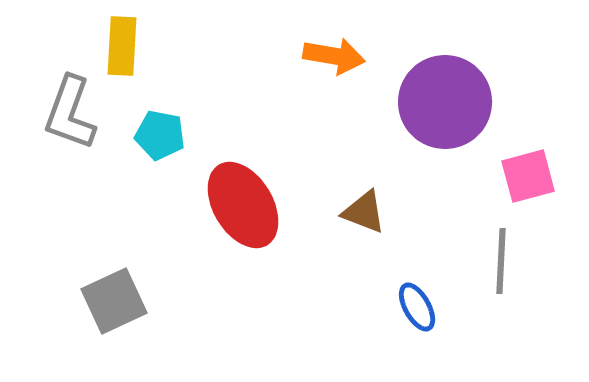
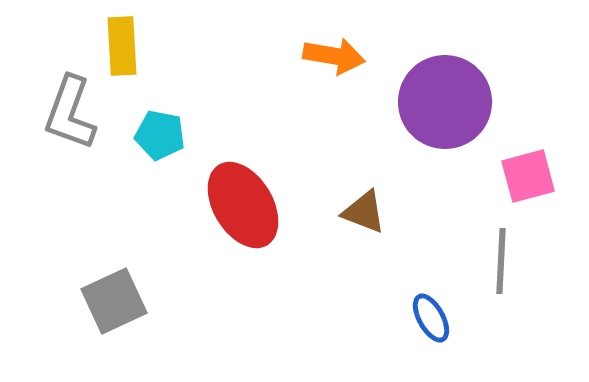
yellow rectangle: rotated 6 degrees counterclockwise
blue ellipse: moved 14 px right, 11 px down
